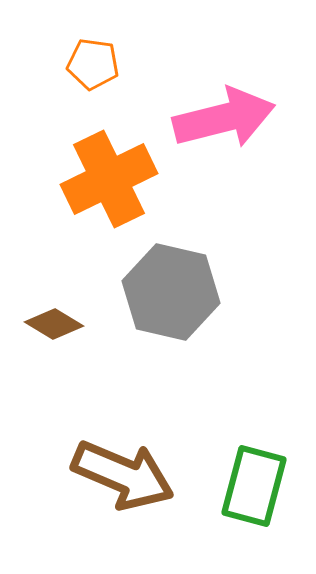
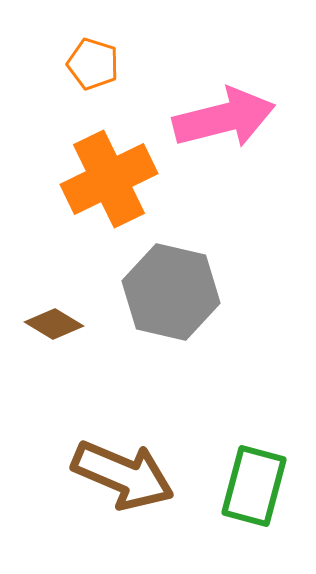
orange pentagon: rotated 9 degrees clockwise
